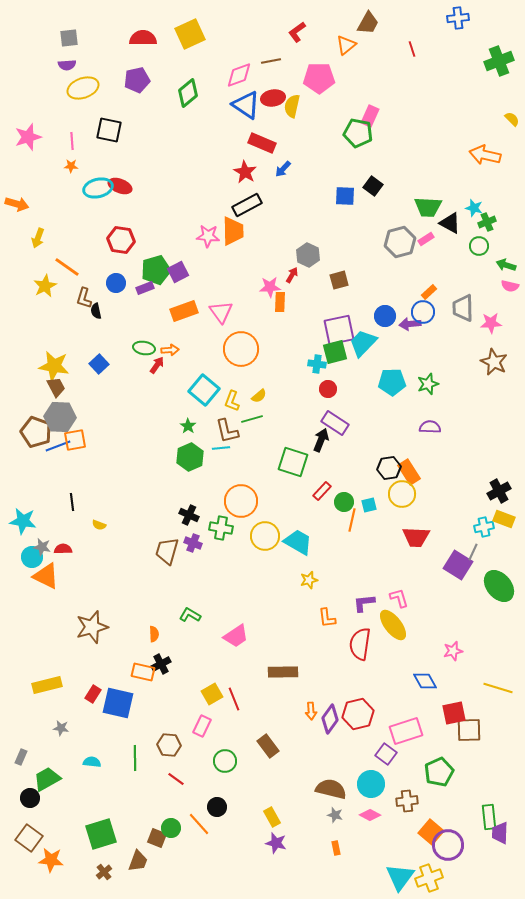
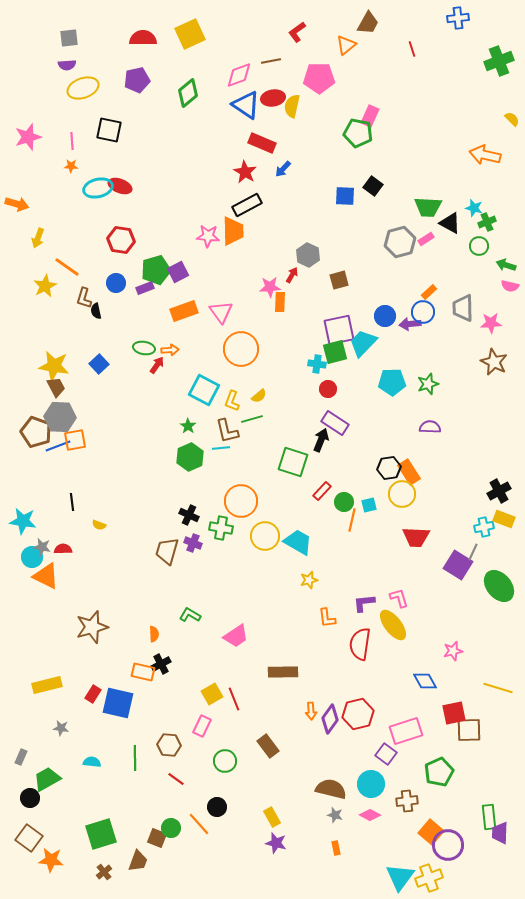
cyan square at (204, 390): rotated 12 degrees counterclockwise
